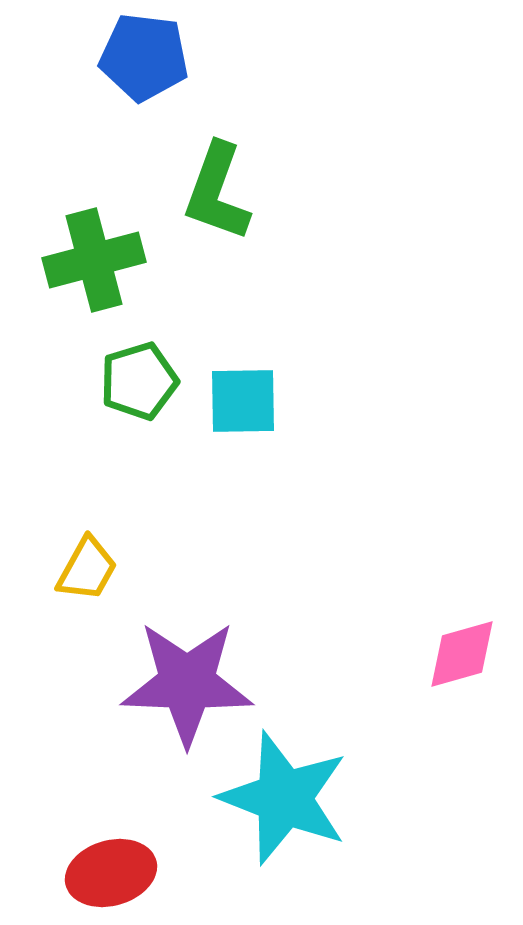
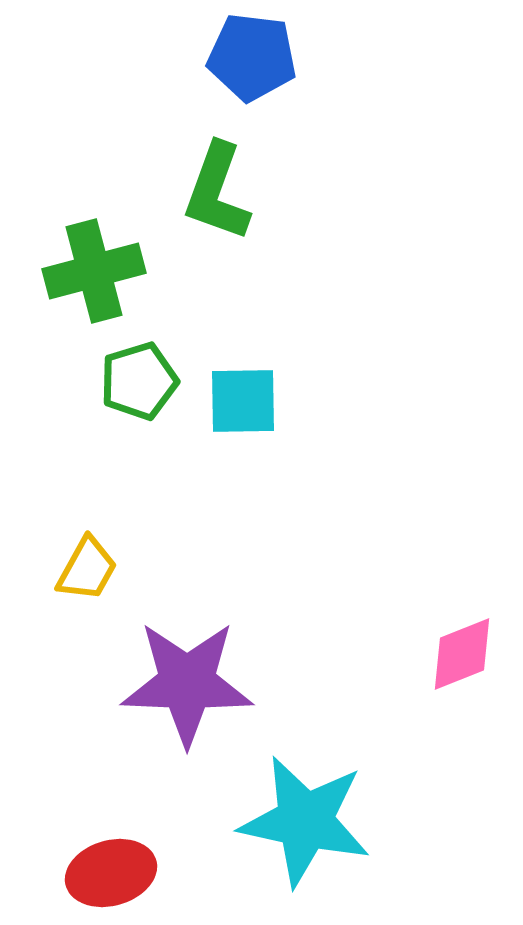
blue pentagon: moved 108 px right
green cross: moved 11 px down
pink diamond: rotated 6 degrees counterclockwise
cyan star: moved 21 px right, 23 px down; rotated 9 degrees counterclockwise
